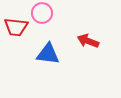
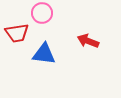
red trapezoid: moved 1 px right, 6 px down; rotated 15 degrees counterclockwise
blue triangle: moved 4 px left
